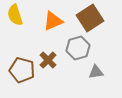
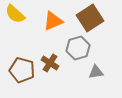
yellow semicircle: moved 1 px up; rotated 30 degrees counterclockwise
brown cross: moved 2 px right, 3 px down; rotated 12 degrees counterclockwise
